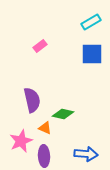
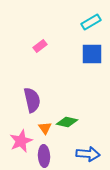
green diamond: moved 4 px right, 8 px down
orange triangle: rotated 32 degrees clockwise
blue arrow: moved 2 px right
